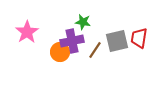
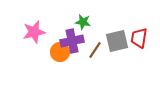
pink star: moved 7 px right; rotated 20 degrees clockwise
